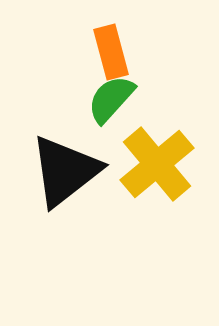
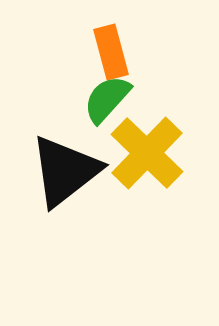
green semicircle: moved 4 px left
yellow cross: moved 10 px left, 11 px up; rotated 6 degrees counterclockwise
